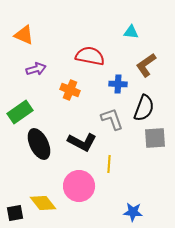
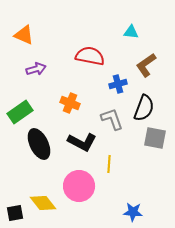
blue cross: rotated 18 degrees counterclockwise
orange cross: moved 13 px down
gray square: rotated 15 degrees clockwise
